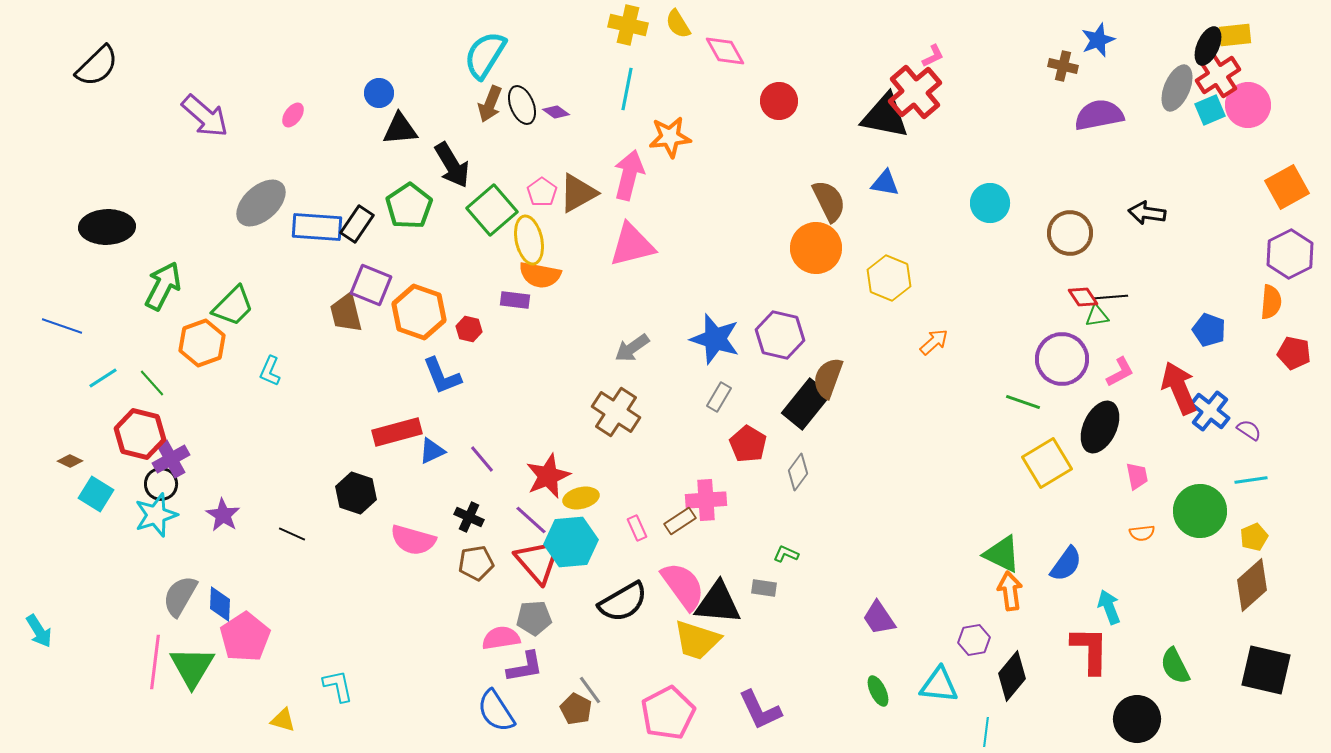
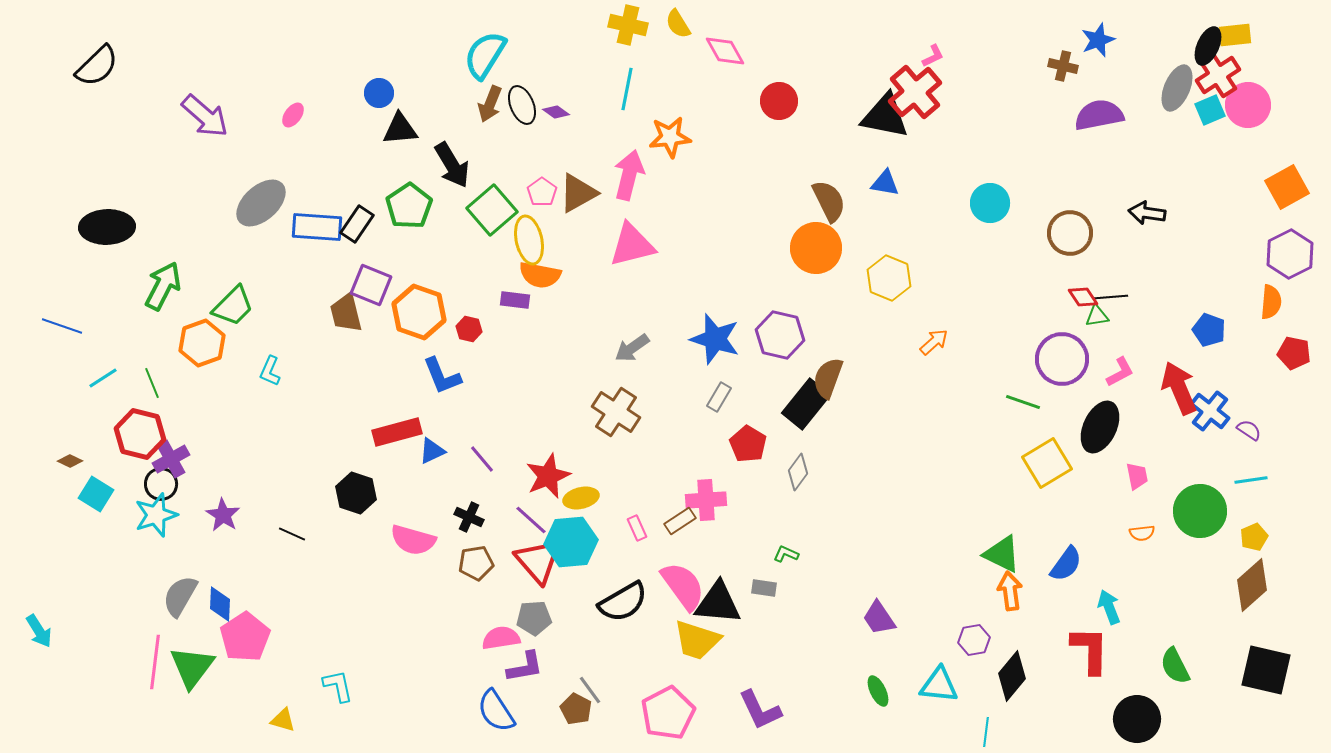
green line at (152, 383): rotated 20 degrees clockwise
green triangle at (192, 667): rotated 6 degrees clockwise
